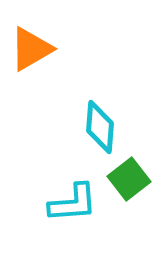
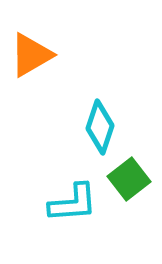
orange triangle: moved 6 px down
cyan diamond: rotated 14 degrees clockwise
